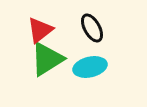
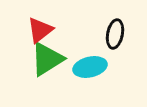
black ellipse: moved 23 px right, 6 px down; rotated 40 degrees clockwise
